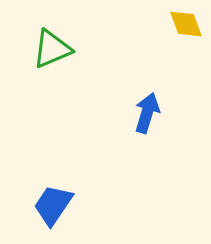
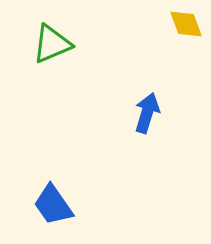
green triangle: moved 5 px up
blue trapezoid: rotated 69 degrees counterclockwise
